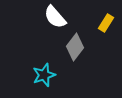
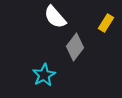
cyan star: rotated 10 degrees counterclockwise
